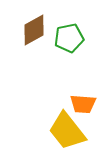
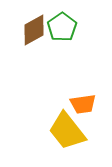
green pentagon: moved 7 px left, 11 px up; rotated 24 degrees counterclockwise
orange trapezoid: rotated 12 degrees counterclockwise
